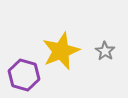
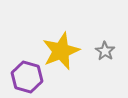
purple hexagon: moved 3 px right, 2 px down
